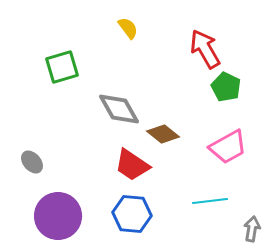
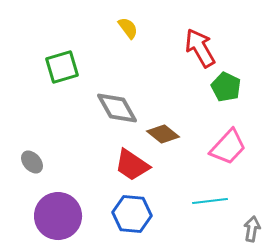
red arrow: moved 5 px left, 1 px up
gray diamond: moved 2 px left, 1 px up
pink trapezoid: rotated 18 degrees counterclockwise
